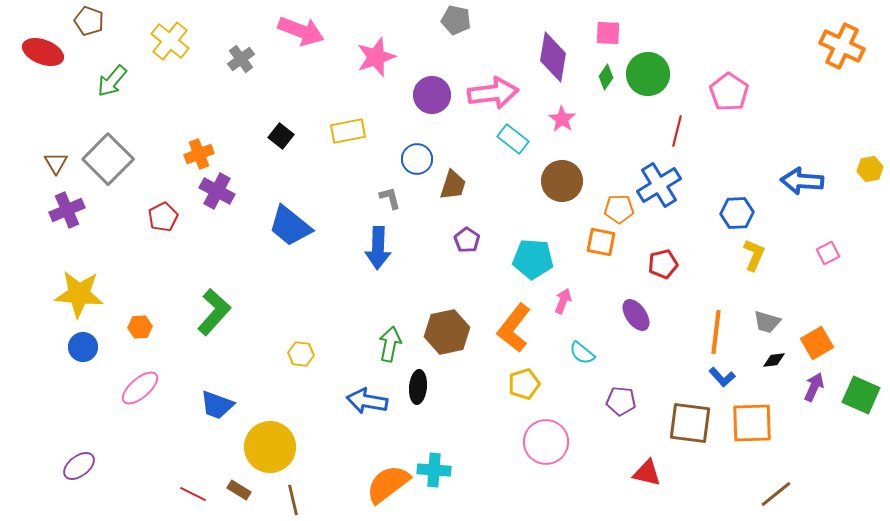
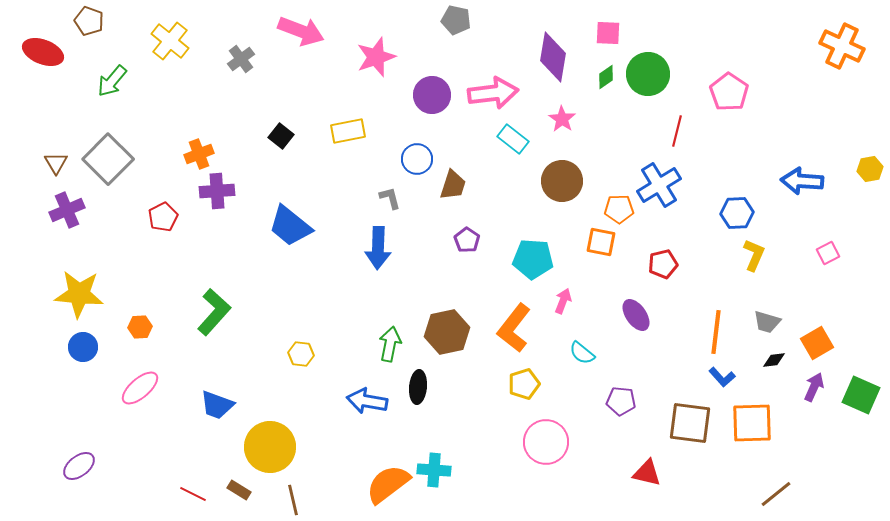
green diamond at (606, 77): rotated 20 degrees clockwise
purple cross at (217, 191): rotated 32 degrees counterclockwise
